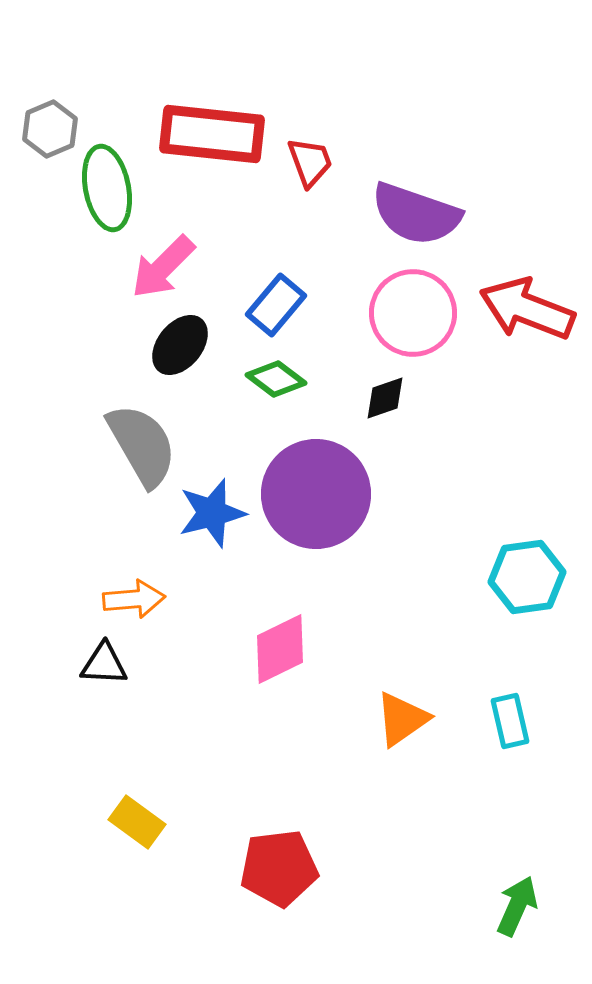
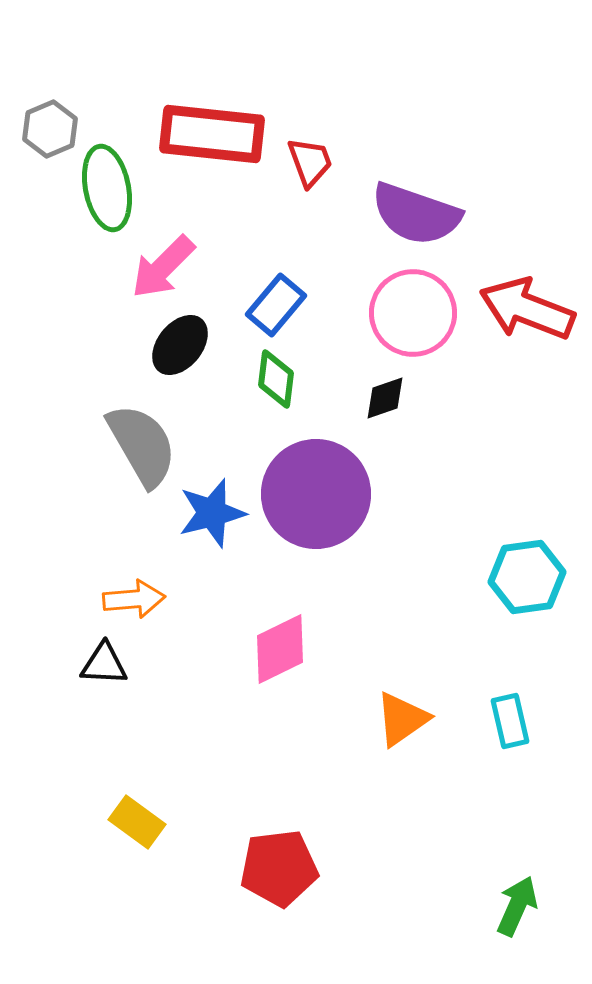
green diamond: rotated 60 degrees clockwise
